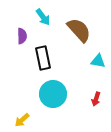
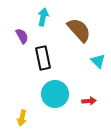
cyan arrow: rotated 132 degrees counterclockwise
purple semicircle: rotated 28 degrees counterclockwise
cyan triangle: rotated 35 degrees clockwise
cyan circle: moved 2 px right
red arrow: moved 7 px left, 2 px down; rotated 112 degrees counterclockwise
yellow arrow: moved 2 px up; rotated 35 degrees counterclockwise
